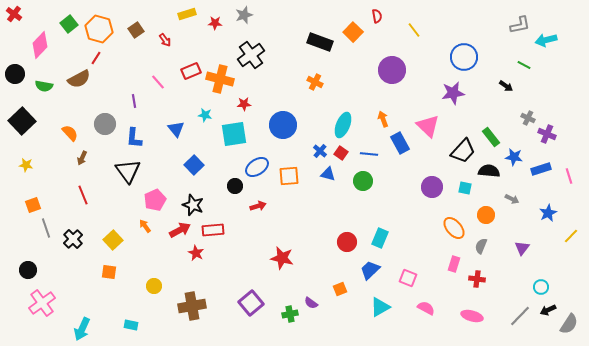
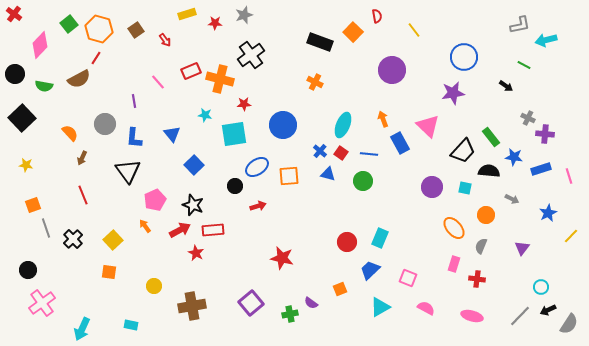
black square at (22, 121): moved 3 px up
blue triangle at (176, 129): moved 4 px left, 5 px down
purple cross at (547, 134): moved 2 px left; rotated 18 degrees counterclockwise
